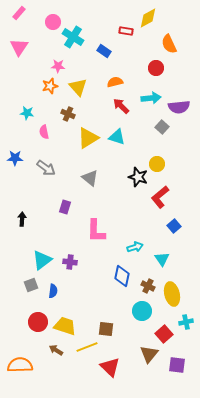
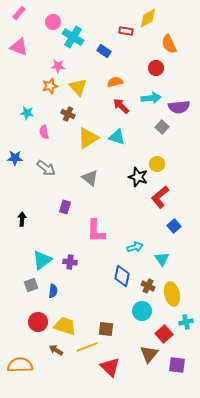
pink triangle at (19, 47): rotated 42 degrees counterclockwise
